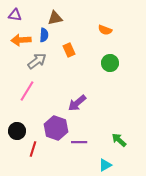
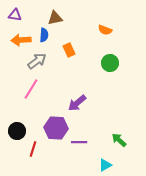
pink line: moved 4 px right, 2 px up
purple hexagon: rotated 15 degrees counterclockwise
